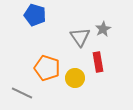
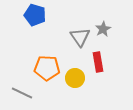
orange pentagon: rotated 15 degrees counterclockwise
